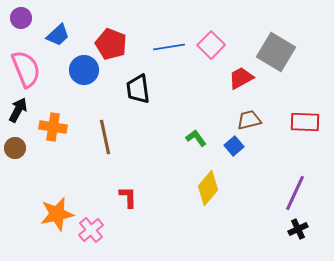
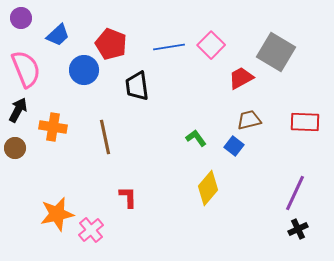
black trapezoid: moved 1 px left, 3 px up
blue square: rotated 12 degrees counterclockwise
